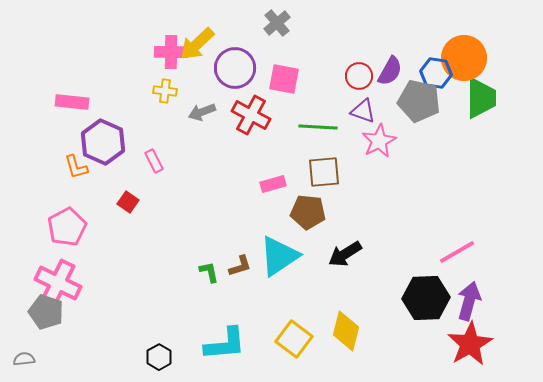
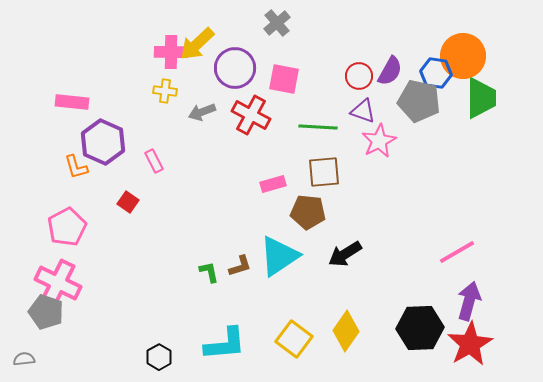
orange circle at (464, 58): moved 1 px left, 2 px up
black hexagon at (426, 298): moved 6 px left, 30 px down
yellow diamond at (346, 331): rotated 21 degrees clockwise
